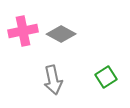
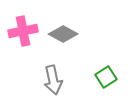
gray diamond: moved 2 px right
